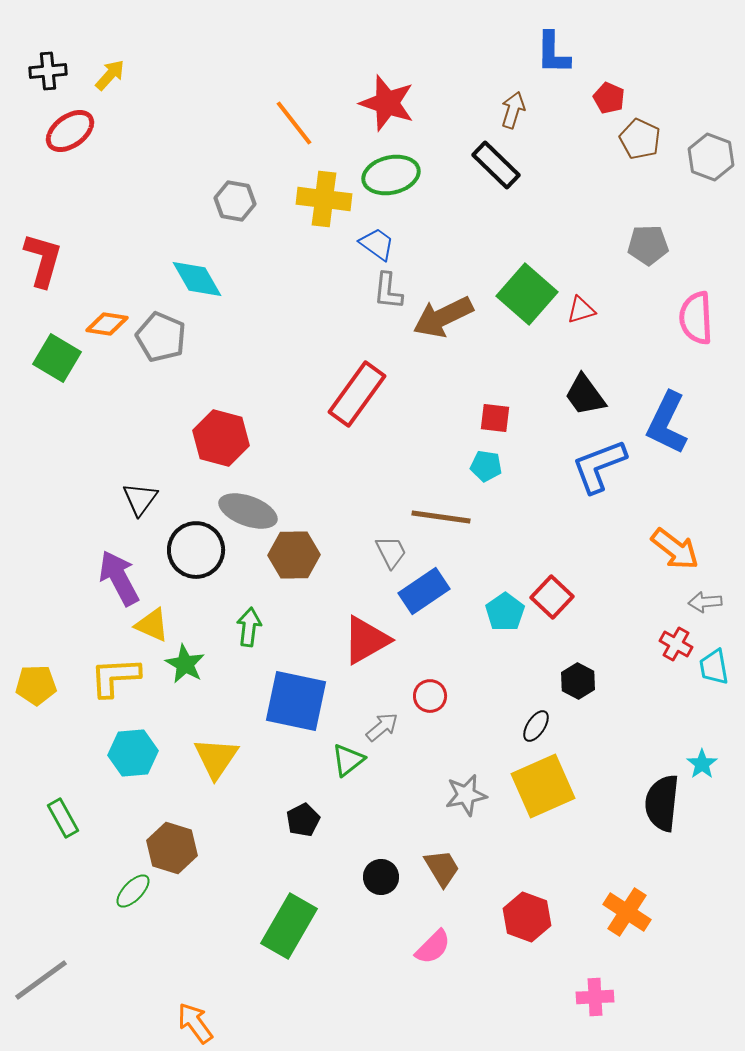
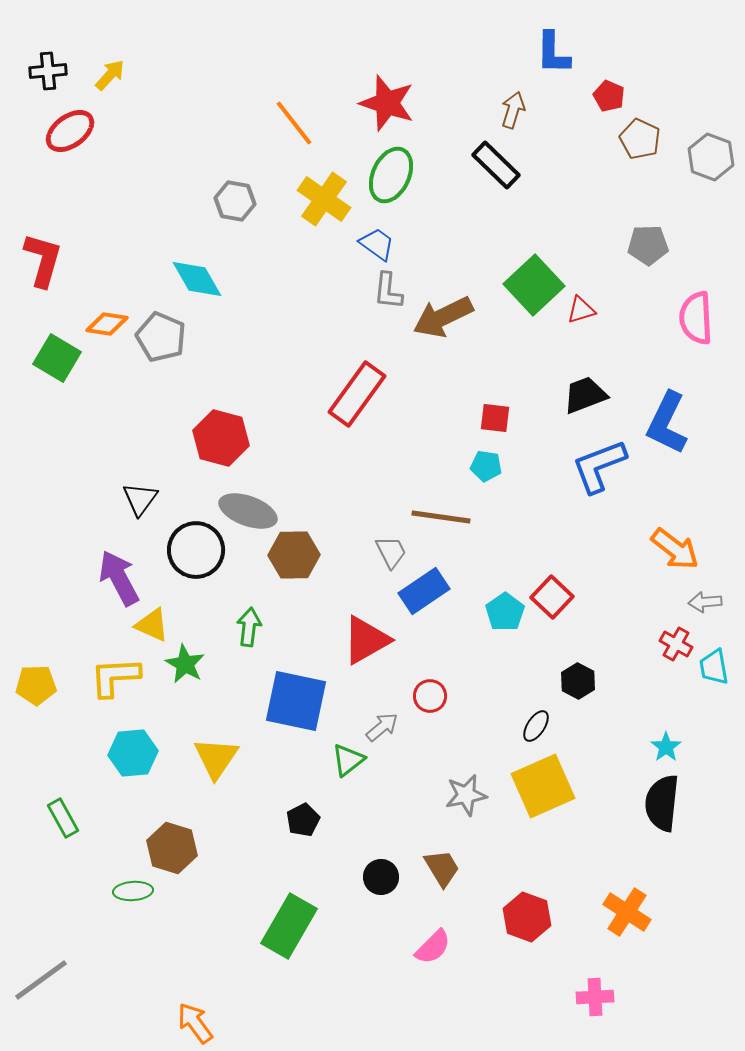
red pentagon at (609, 98): moved 2 px up
green ellipse at (391, 175): rotated 52 degrees counterclockwise
yellow cross at (324, 199): rotated 28 degrees clockwise
green square at (527, 294): moved 7 px right, 9 px up; rotated 6 degrees clockwise
black trapezoid at (585, 395): rotated 105 degrees clockwise
cyan star at (702, 764): moved 36 px left, 17 px up
green ellipse at (133, 891): rotated 42 degrees clockwise
